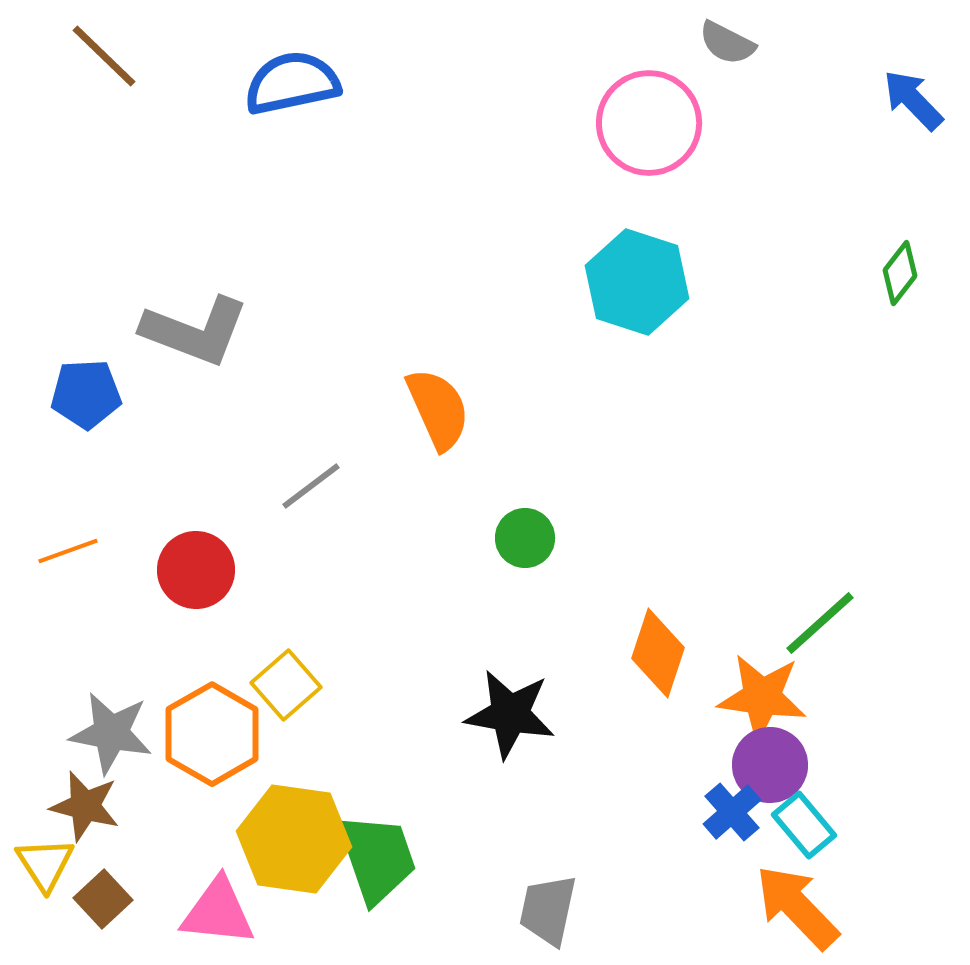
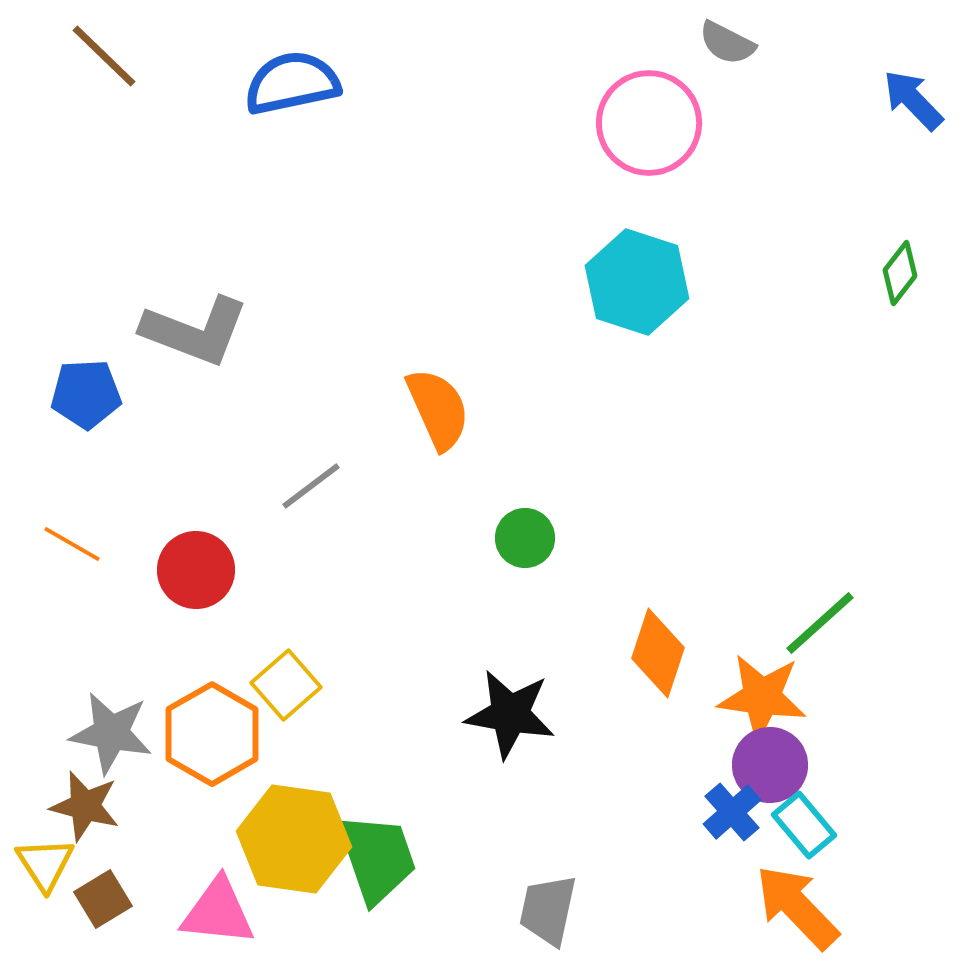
orange line: moved 4 px right, 7 px up; rotated 50 degrees clockwise
brown square: rotated 12 degrees clockwise
